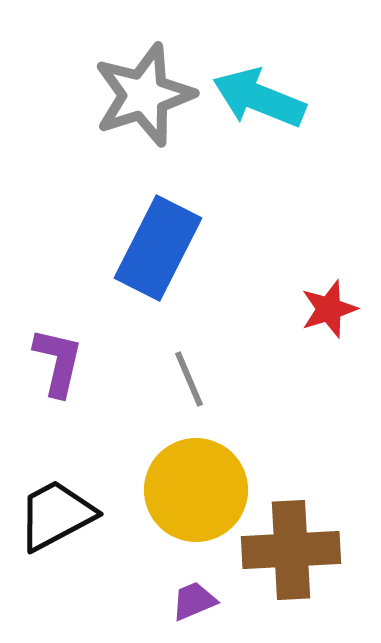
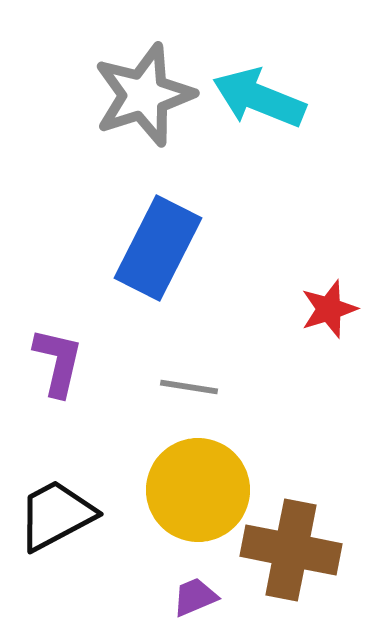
gray line: moved 8 px down; rotated 58 degrees counterclockwise
yellow circle: moved 2 px right
brown cross: rotated 14 degrees clockwise
purple trapezoid: moved 1 px right, 4 px up
